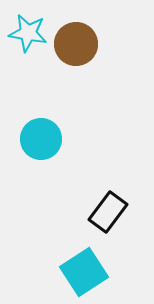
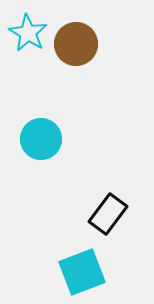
cyan star: rotated 21 degrees clockwise
black rectangle: moved 2 px down
cyan square: moved 2 px left; rotated 12 degrees clockwise
